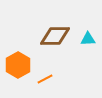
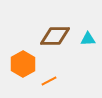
orange hexagon: moved 5 px right, 1 px up
orange line: moved 4 px right, 2 px down
